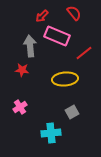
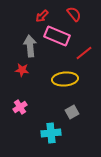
red semicircle: moved 1 px down
